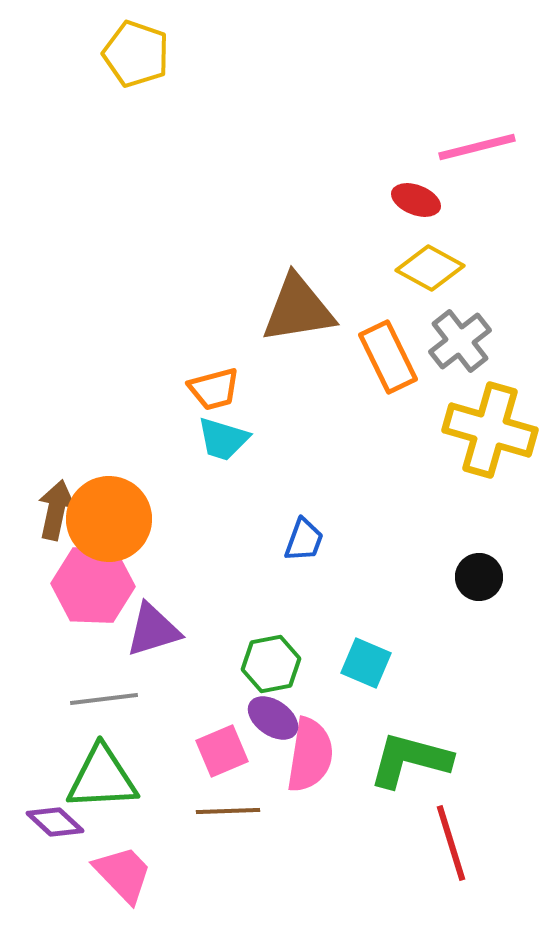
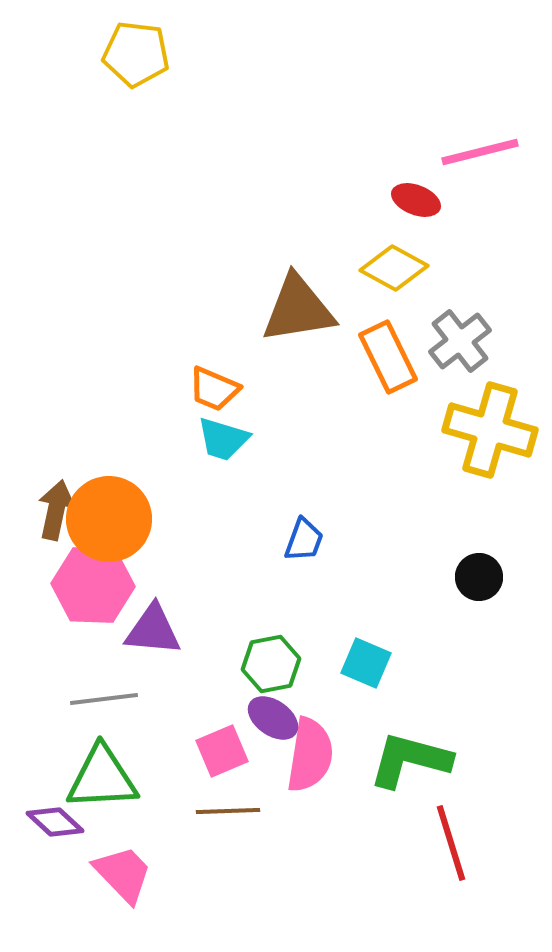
yellow pentagon: rotated 12 degrees counterclockwise
pink line: moved 3 px right, 5 px down
yellow diamond: moved 36 px left
orange trapezoid: rotated 38 degrees clockwise
purple triangle: rotated 22 degrees clockwise
